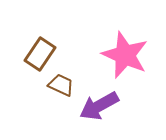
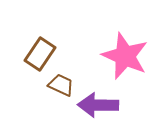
pink star: moved 1 px down
purple arrow: moved 1 px left, 1 px up; rotated 30 degrees clockwise
